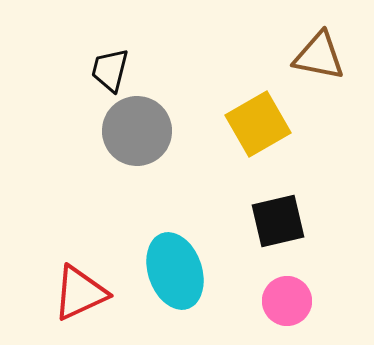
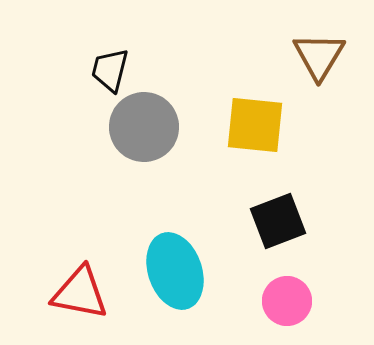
brown triangle: rotated 50 degrees clockwise
yellow square: moved 3 px left, 1 px down; rotated 36 degrees clockwise
gray circle: moved 7 px right, 4 px up
black square: rotated 8 degrees counterclockwise
red triangle: rotated 36 degrees clockwise
